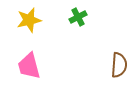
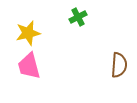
yellow star: moved 1 px left, 13 px down
